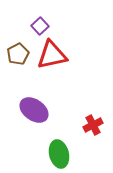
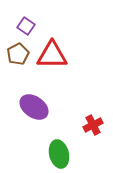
purple square: moved 14 px left; rotated 12 degrees counterclockwise
red triangle: rotated 12 degrees clockwise
purple ellipse: moved 3 px up
